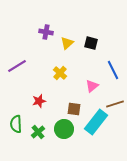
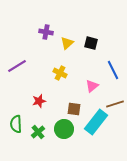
yellow cross: rotated 16 degrees counterclockwise
